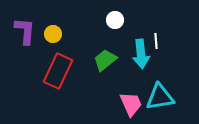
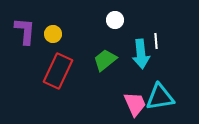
pink trapezoid: moved 4 px right
